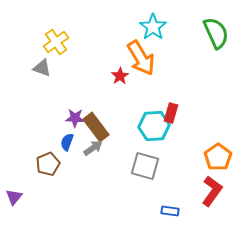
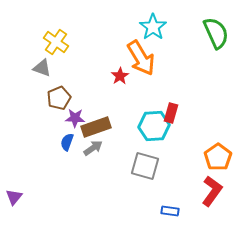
yellow cross: rotated 20 degrees counterclockwise
brown rectangle: rotated 72 degrees counterclockwise
brown pentagon: moved 11 px right, 66 px up
